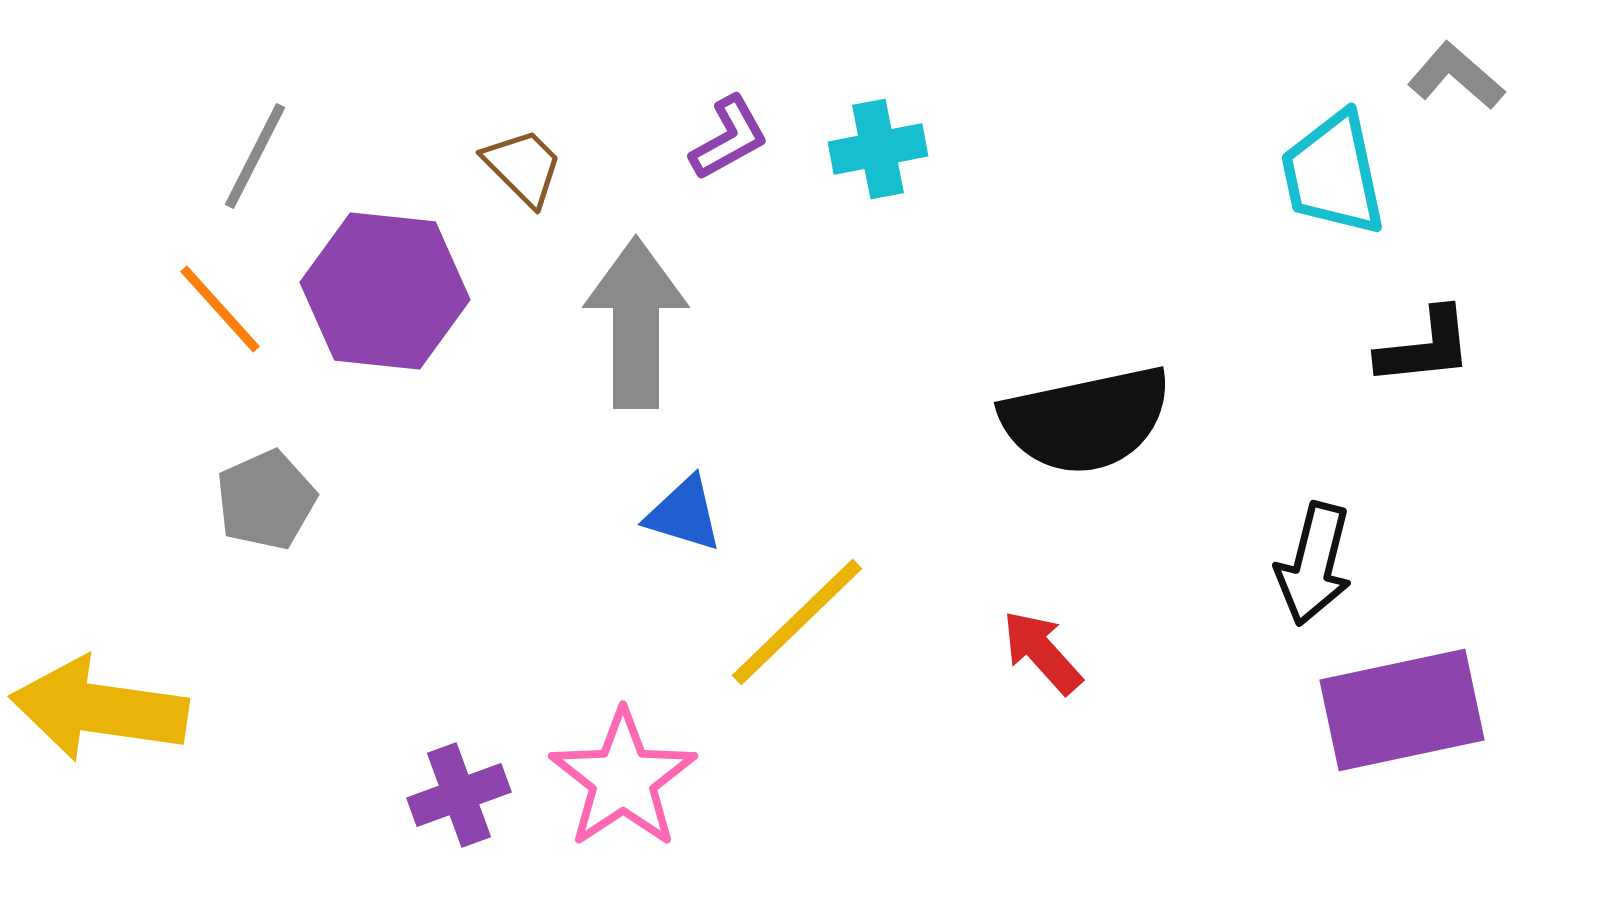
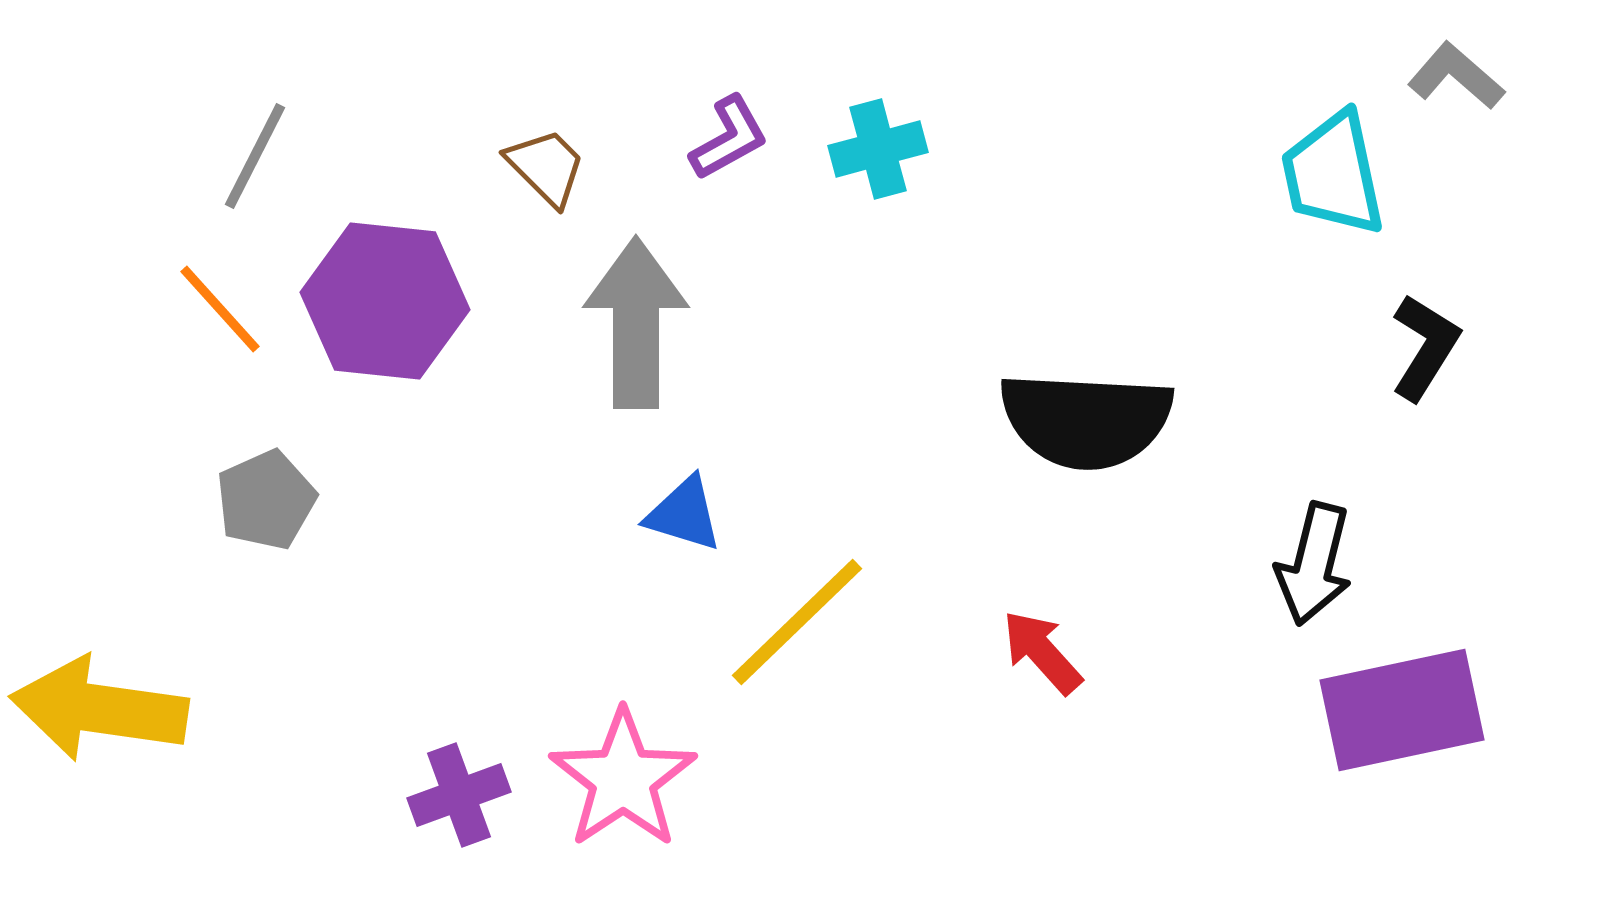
cyan cross: rotated 4 degrees counterclockwise
brown trapezoid: moved 23 px right
purple hexagon: moved 10 px down
black L-shape: rotated 52 degrees counterclockwise
black semicircle: rotated 15 degrees clockwise
